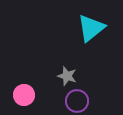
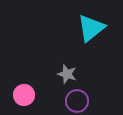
gray star: moved 2 px up
